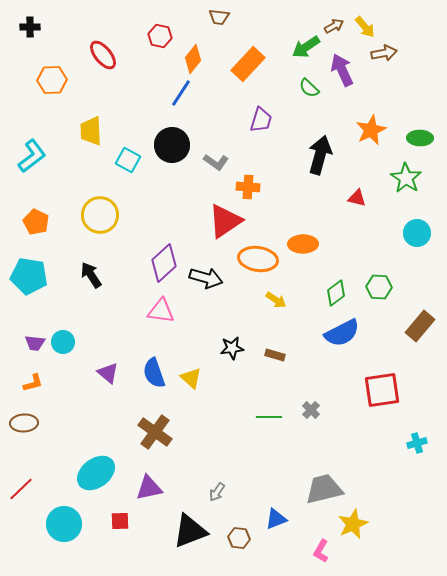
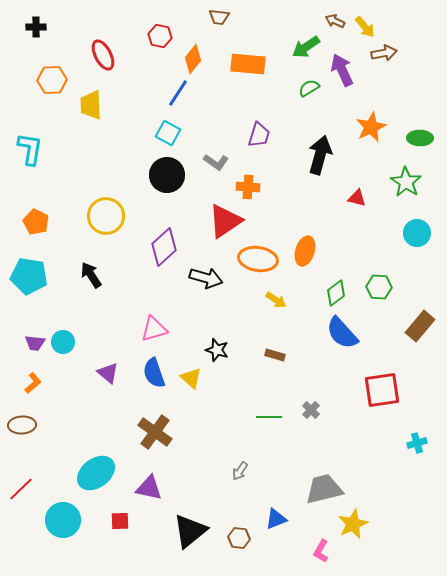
brown arrow at (334, 26): moved 1 px right, 5 px up; rotated 126 degrees counterclockwise
black cross at (30, 27): moved 6 px right
red ellipse at (103, 55): rotated 12 degrees clockwise
orange rectangle at (248, 64): rotated 52 degrees clockwise
green semicircle at (309, 88): rotated 105 degrees clockwise
blue line at (181, 93): moved 3 px left
purple trapezoid at (261, 120): moved 2 px left, 15 px down
orange star at (371, 130): moved 3 px up
yellow trapezoid at (91, 131): moved 26 px up
black circle at (172, 145): moved 5 px left, 30 px down
cyan L-shape at (32, 156): moved 2 px left, 7 px up; rotated 44 degrees counterclockwise
cyan square at (128, 160): moved 40 px right, 27 px up
green star at (406, 178): moved 4 px down
yellow circle at (100, 215): moved 6 px right, 1 px down
orange ellipse at (303, 244): moved 2 px right, 7 px down; rotated 72 degrees counterclockwise
purple diamond at (164, 263): moved 16 px up
pink triangle at (161, 311): moved 7 px left, 18 px down; rotated 24 degrees counterclockwise
blue semicircle at (342, 333): rotated 75 degrees clockwise
black star at (232, 348): moved 15 px left, 2 px down; rotated 25 degrees clockwise
orange L-shape at (33, 383): rotated 25 degrees counterclockwise
brown ellipse at (24, 423): moved 2 px left, 2 px down
purple triangle at (149, 488): rotated 24 degrees clockwise
gray arrow at (217, 492): moved 23 px right, 21 px up
cyan circle at (64, 524): moved 1 px left, 4 px up
black triangle at (190, 531): rotated 18 degrees counterclockwise
